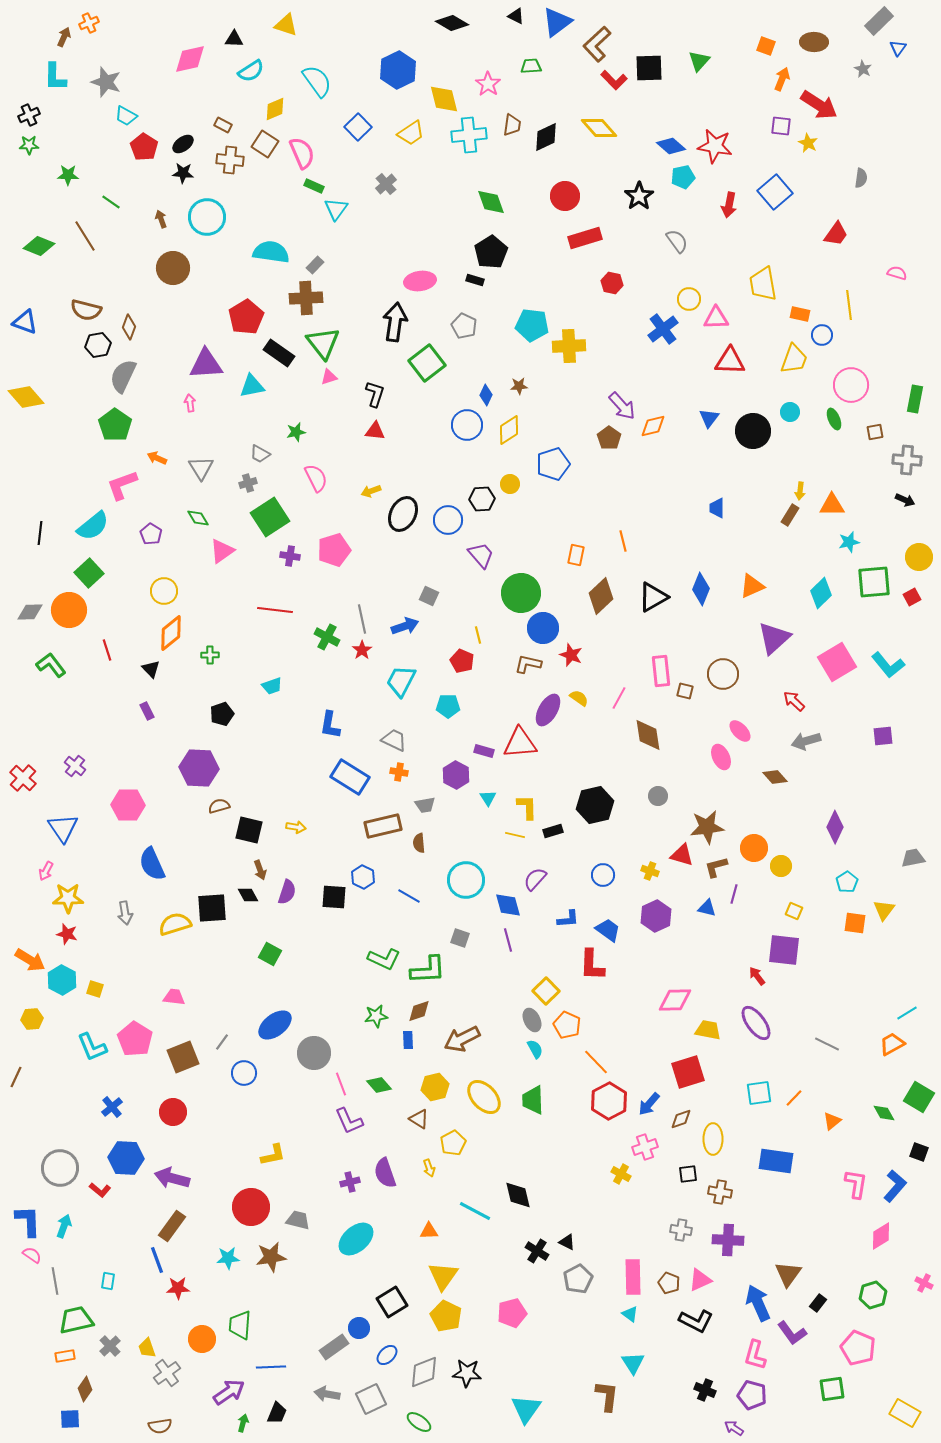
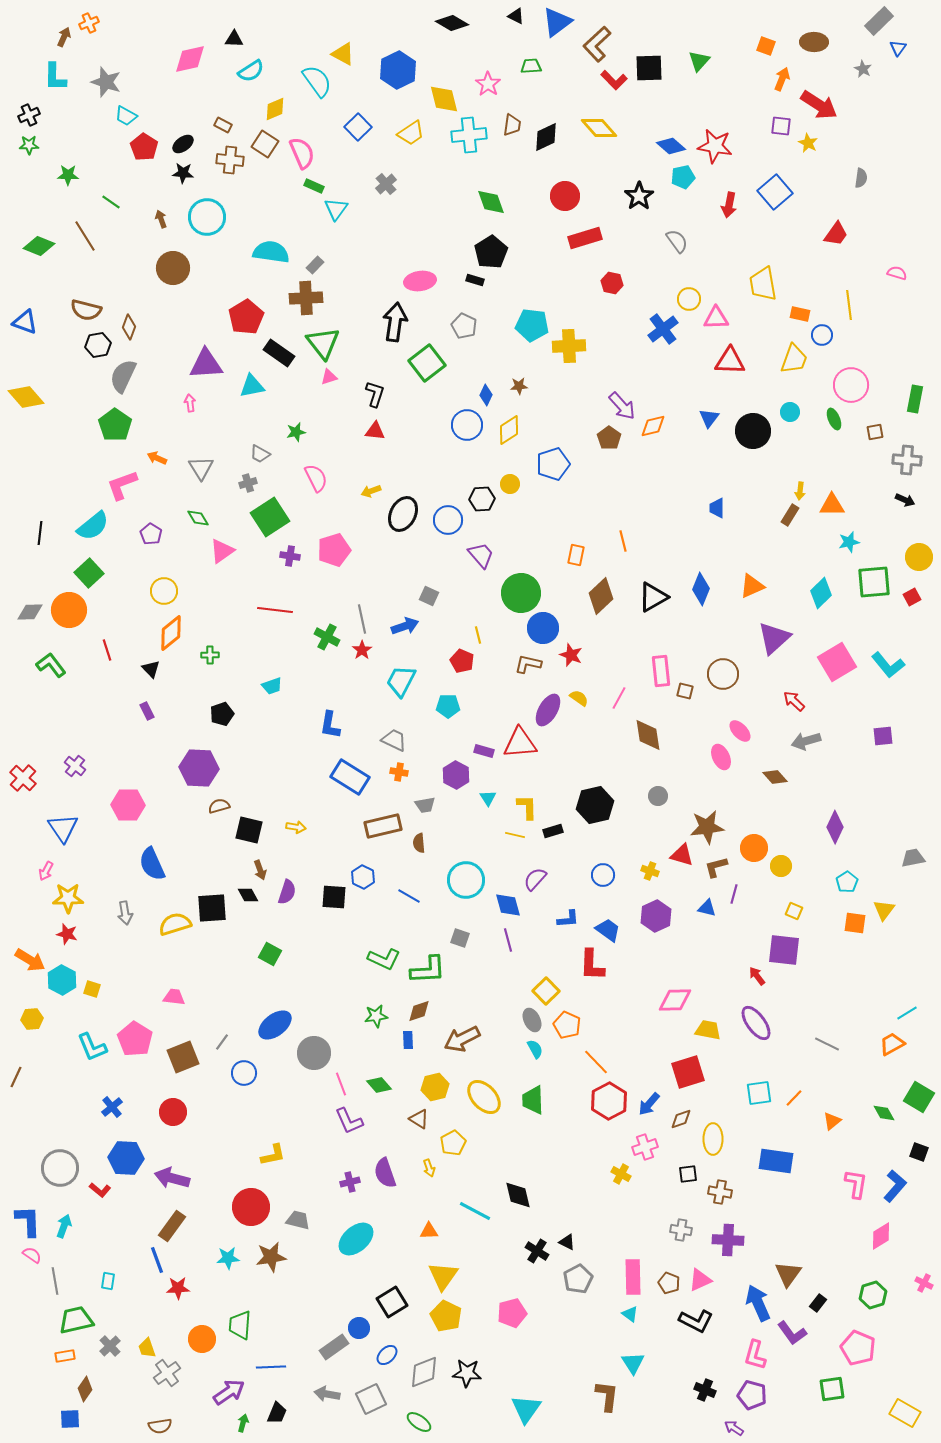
yellow triangle at (286, 25): moved 57 px right, 29 px down; rotated 10 degrees clockwise
yellow square at (95, 989): moved 3 px left
